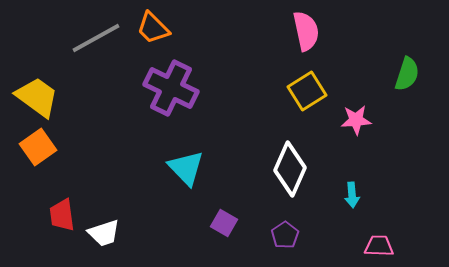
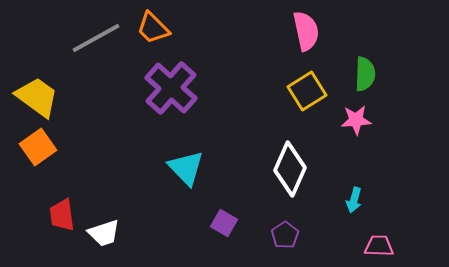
green semicircle: moved 42 px left; rotated 16 degrees counterclockwise
purple cross: rotated 16 degrees clockwise
cyan arrow: moved 2 px right, 5 px down; rotated 20 degrees clockwise
